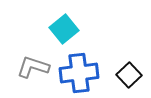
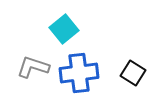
black square: moved 4 px right, 2 px up; rotated 15 degrees counterclockwise
